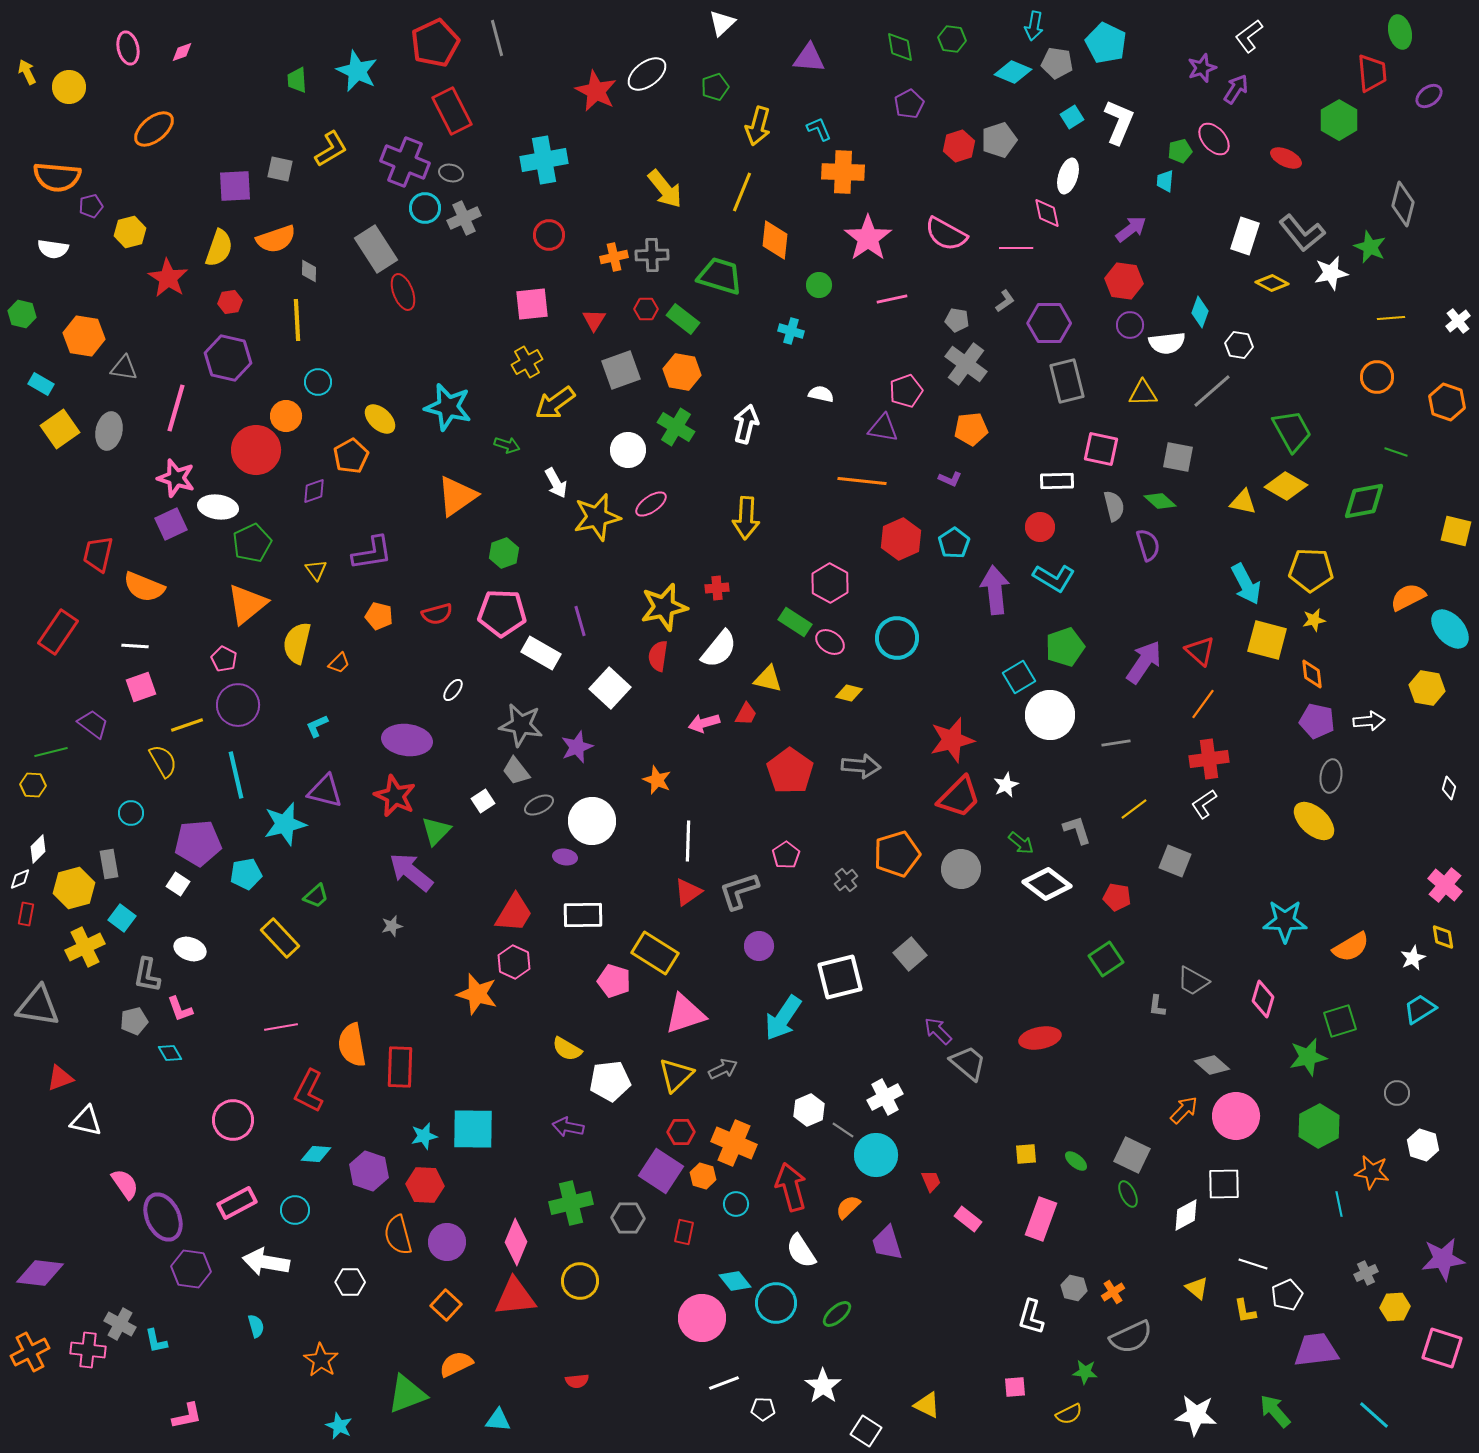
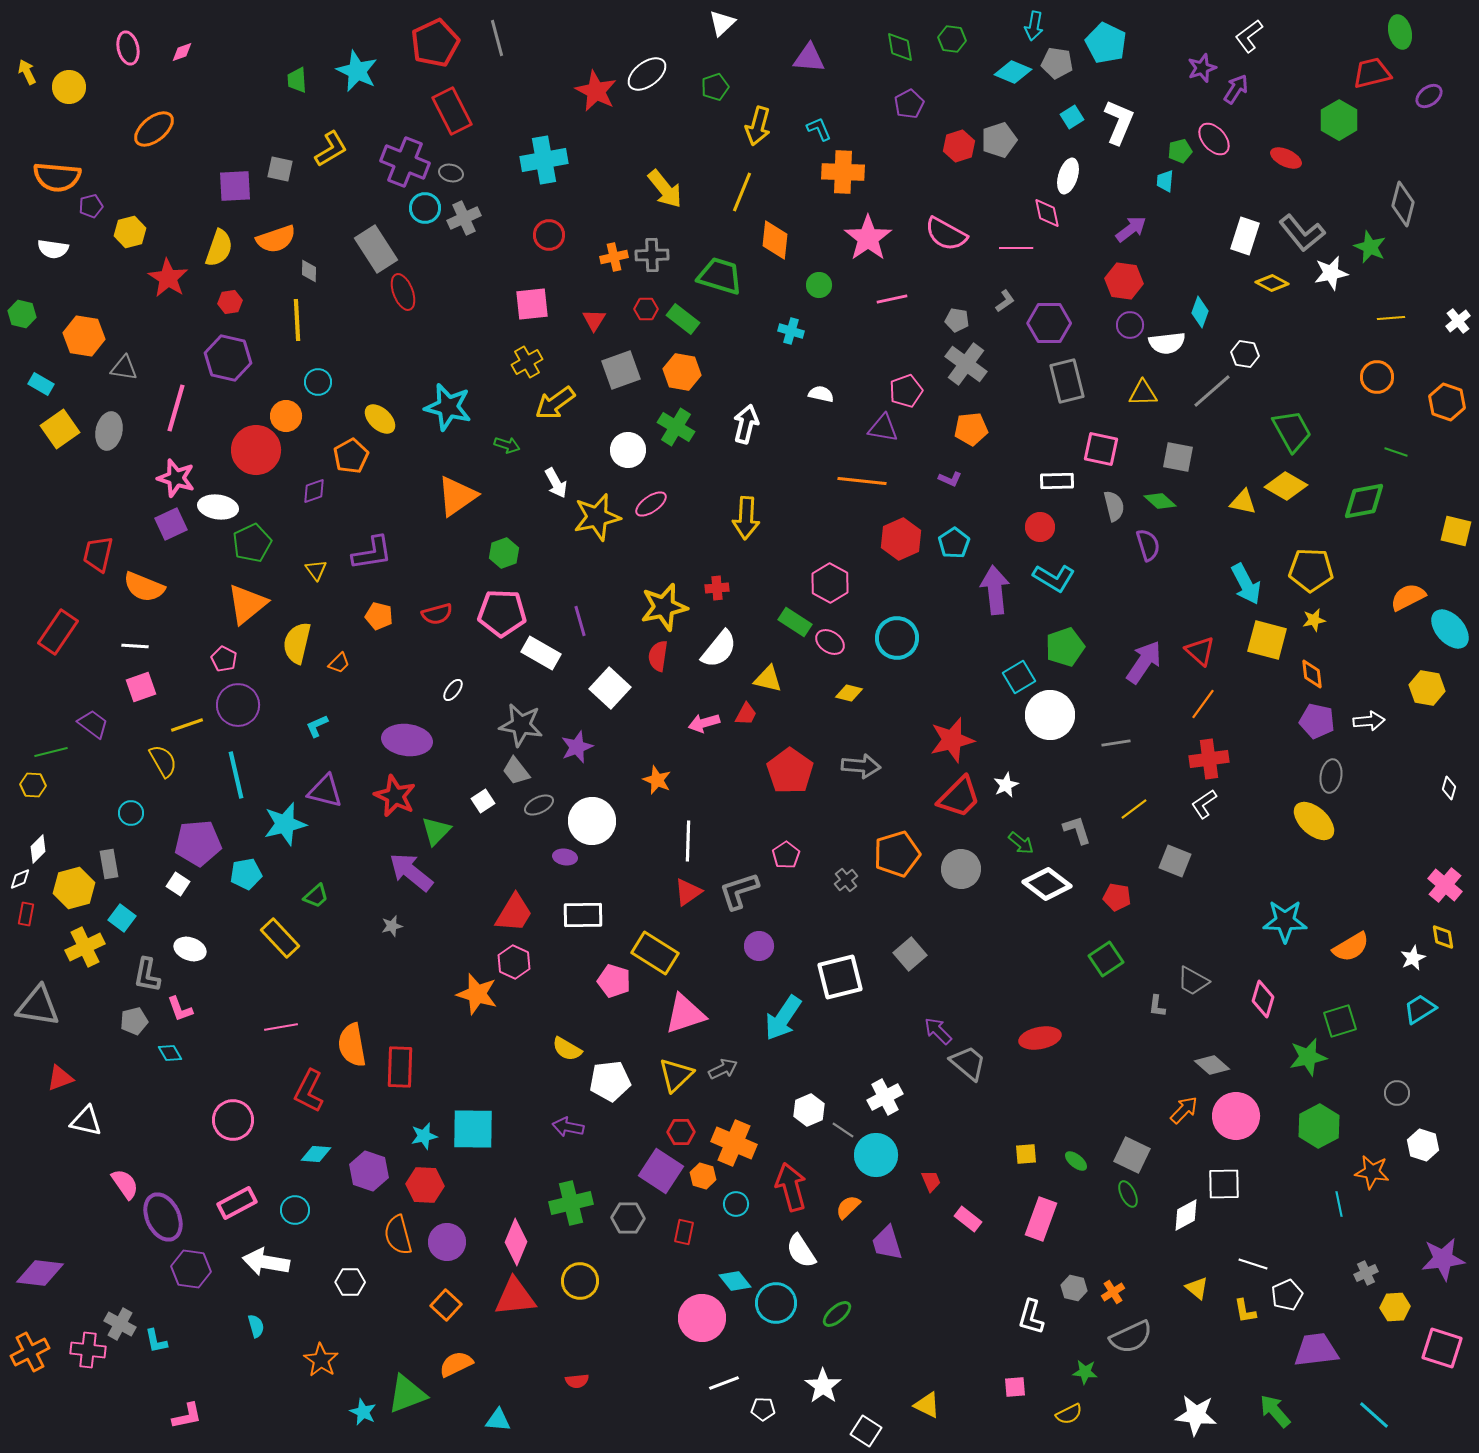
red trapezoid at (1372, 73): rotated 99 degrees counterclockwise
white hexagon at (1239, 345): moved 6 px right, 9 px down
cyan star at (339, 1426): moved 24 px right, 14 px up
